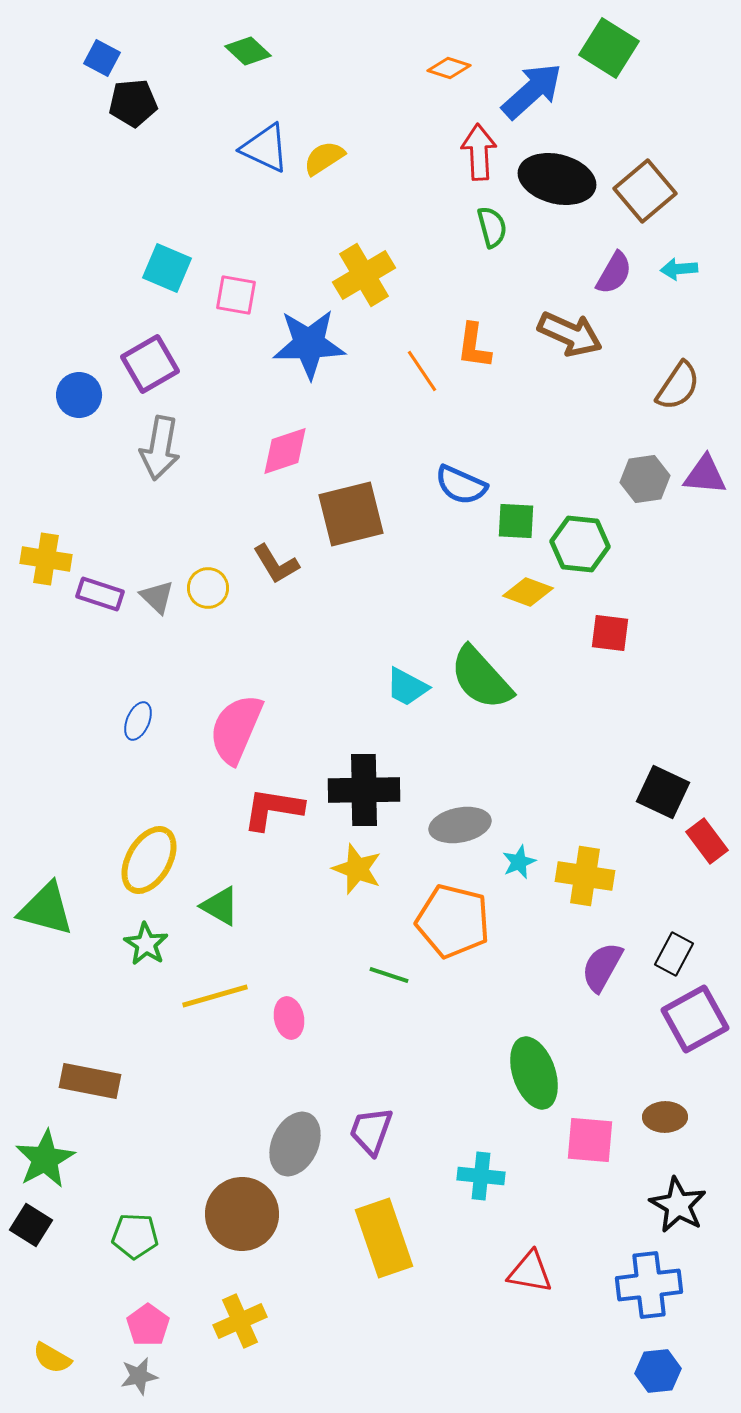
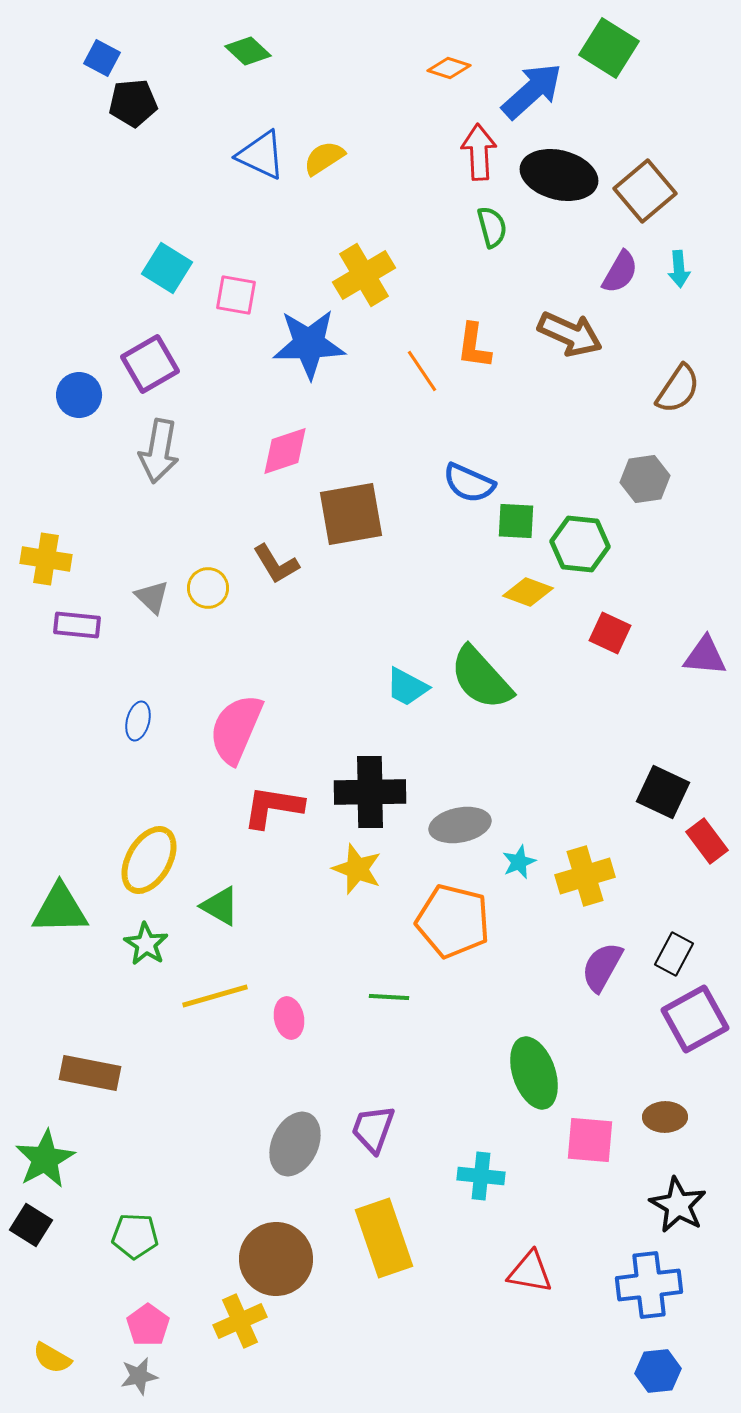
blue triangle at (265, 148): moved 4 px left, 7 px down
black ellipse at (557, 179): moved 2 px right, 4 px up
cyan square at (167, 268): rotated 9 degrees clockwise
cyan arrow at (679, 269): rotated 90 degrees counterclockwise
purple semicircle at (614, 273): moved 6 px right, 1 px up
brown semicircle at (678, 386): moved 3 px down
gray arrow at (160, 448): moved 1 px left, 3 px down
purple triangle at (705, 475): moved 181 px down
blue semicircle at (461, 485): moved 8 px right, 2 px up
brown square at (351, 514): rotated 4 degrees clockwise
purple rectangle at (100, 594): moved 23 px left, 31 px down; rotated 12 degrees counterclockwise
gray triangle at (157, 597): moved 5 px left
red square at (610, 633): rotated 18 degrees clockwise
blue ellipse at (138, 721): rotated 9 degrees counterclockwise
black cross at (364, 790): moved 6 px right, 2 px down
red L-shape at (273, 809): moved 2 px up
yellow cross at (585, 876): rotated 26 degrees counterclockwise
green triangle at (46, 909): moved 14 px right; rotated 16 degrees counterclockwise
green line at (389, 975): moved 22 px down; rotated 15 degrees counterclockwise
brown rectangle at (90, 1081): moved 8 px up
purple trapezoid at (371, 1131): moved 2 px right, 2 px up
brown circle at (242, 1214): moved 34 px right, 45 px down
